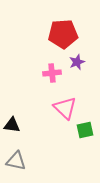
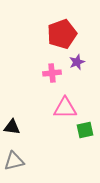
red pentagon: moved 1 px left; rotated 16 degrees counterclockwise
pink triangle: rotated 45 degrees counterclockwise
black triangle: moved 2 px down
gray triangle: moved 2 px left; rotated 25 degrees counterclockwise
